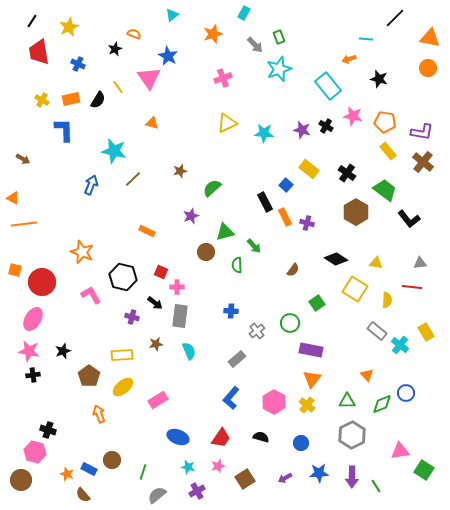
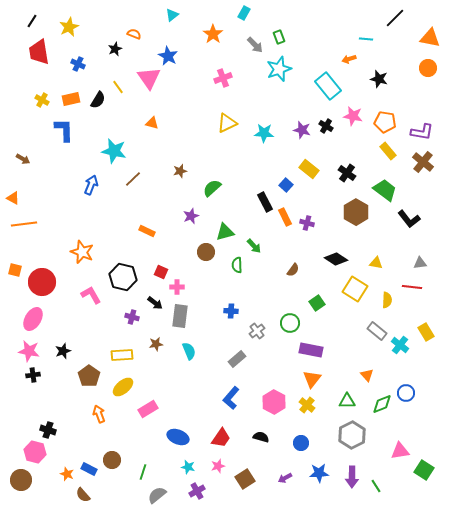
orange star at (213, 34): rotated 18 degrees counterclockwise
pink rectangle at (158, 400): moved 10 px left, 9 px down
